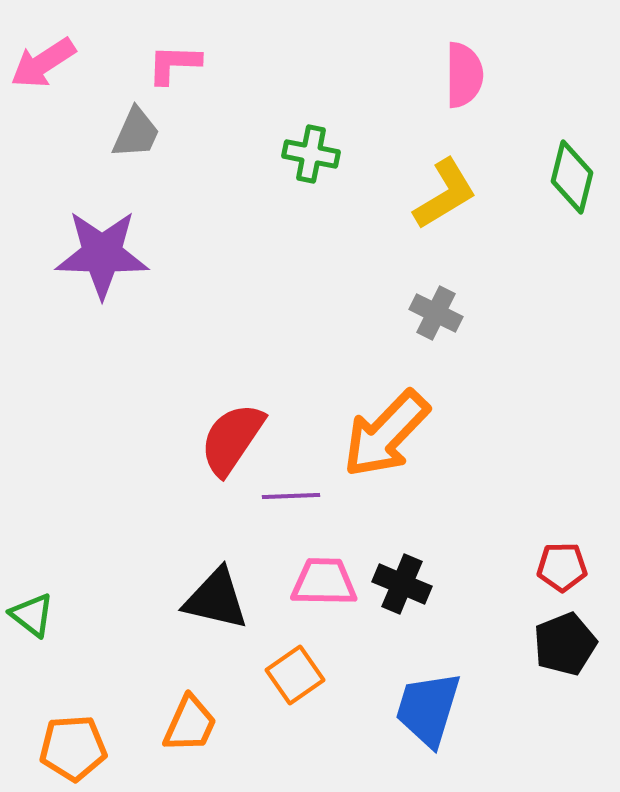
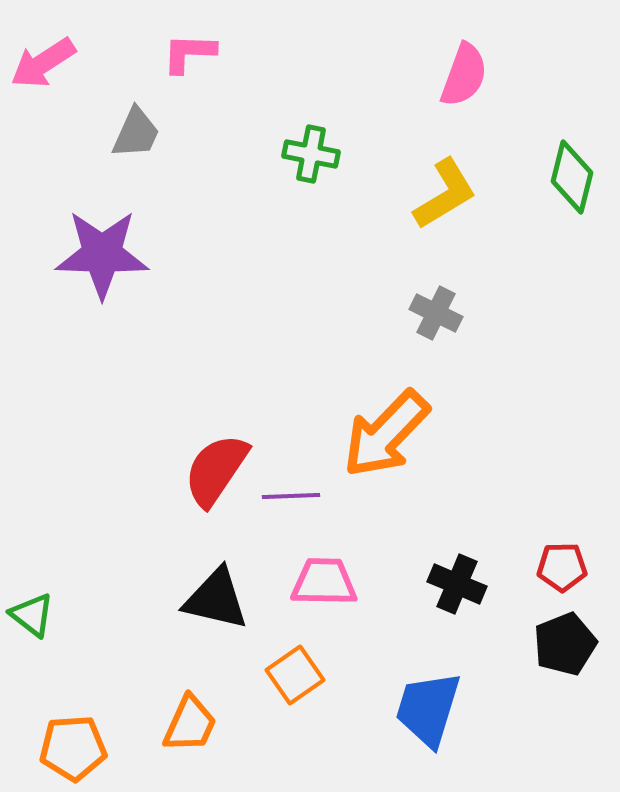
pink L-shape: moved 15 px right, 11 px up
pink semicircle: rotated 20 degrees clockwise
red semicircle: moved 16 px left, 31 px down
black cross: moved 55 px right
